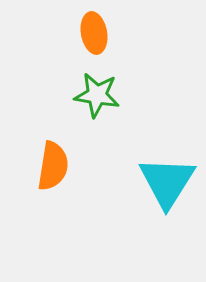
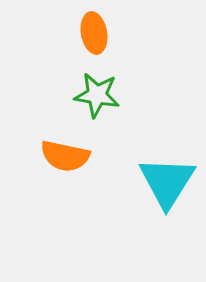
orange semicircle: moved 12 px right, 10 px up; rotated 93 degrees clockwise
